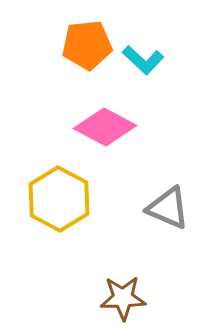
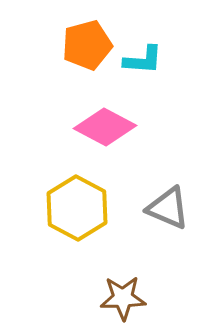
orange pentagon: rotated 9 degrees counterclockwise
cyan L-shape: rotated 39 degrees counterclockwise
yellow hexagon: moved 18 px right, 9 px down
